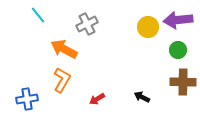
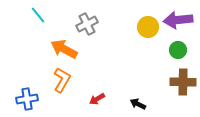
black arrow: moved 4 px left, 7 px down
